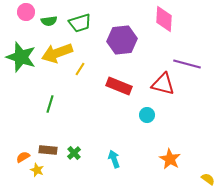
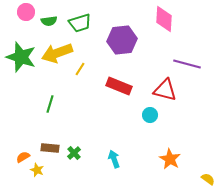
red triangle: moved 2 px right, 6 px down
cyan circle: moved 3 px right
brown rectangle: moved 2 px right, 2 px up
